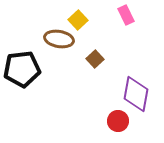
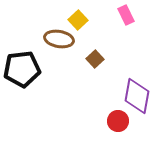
purple diamond: moved 1 px right, 2 px down
